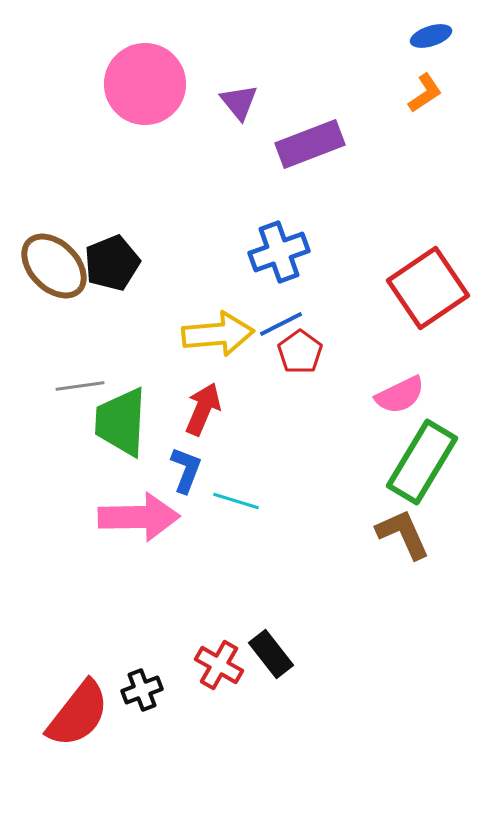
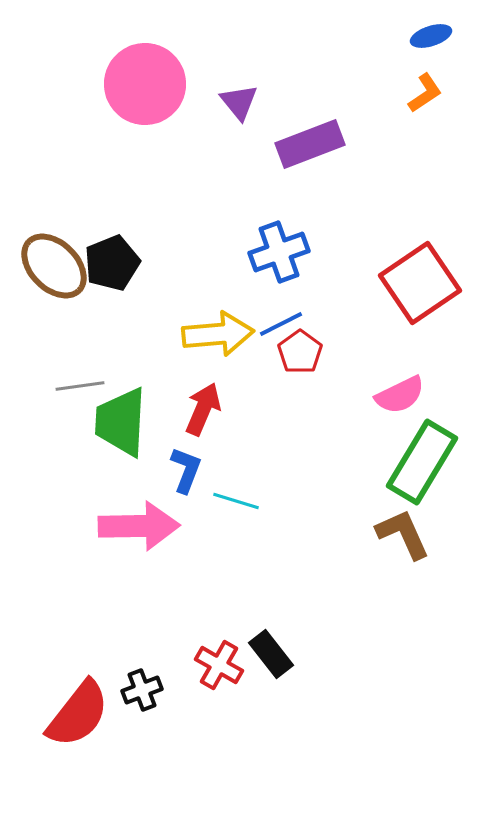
red square: moved 8 px left, 5 px up
pink arrow: moved 9 px down
